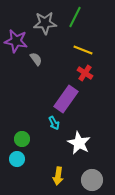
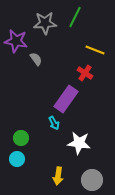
yellow line: moved 12 px right
green circle: moved 1 px left, 1 px up
white star: rotated 20 degrees counterclockwise
